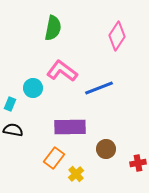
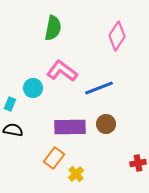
brown circle: moved 25 px up
